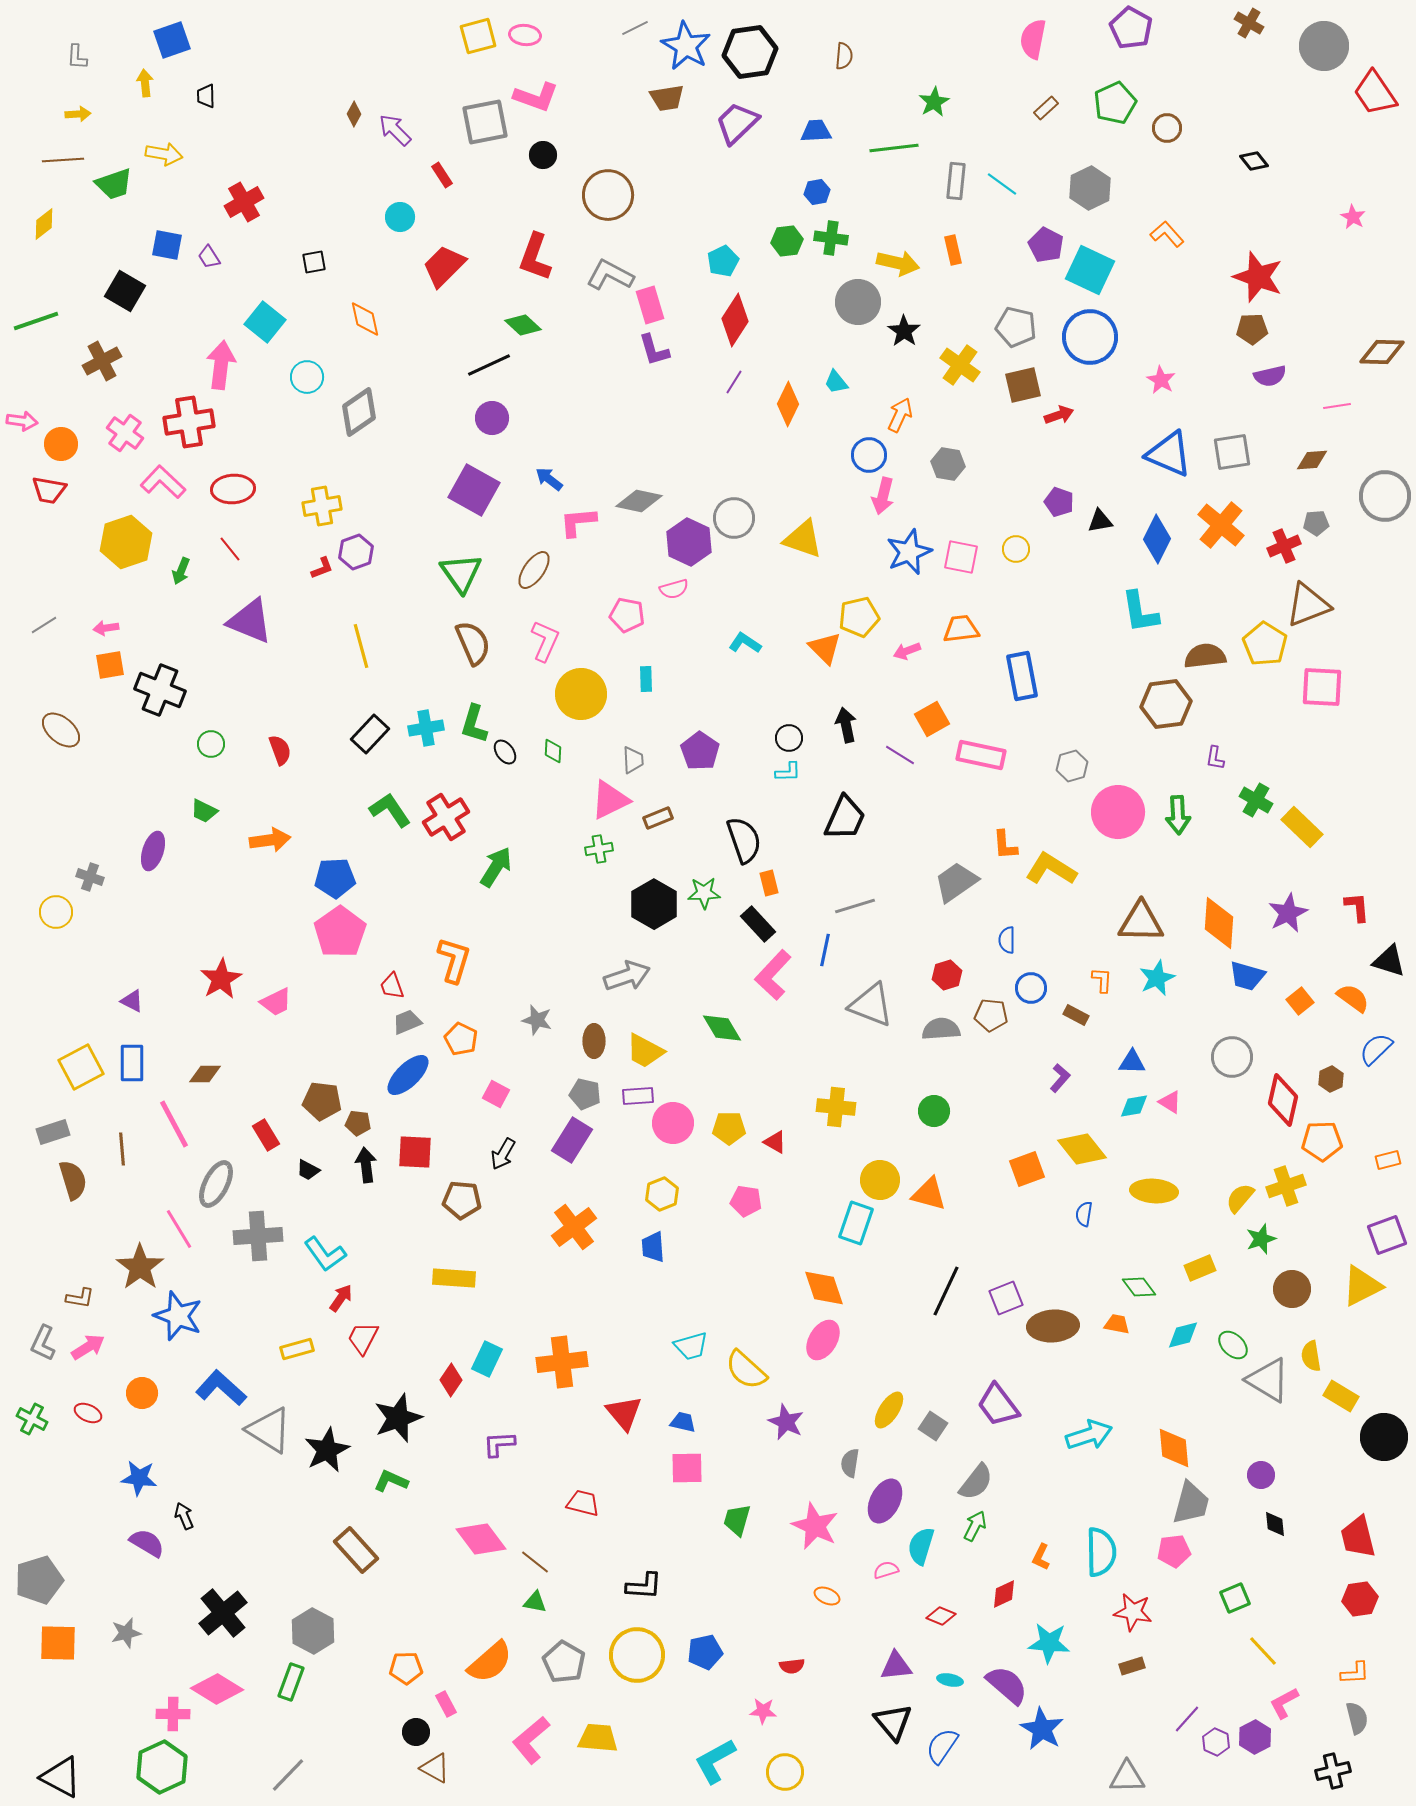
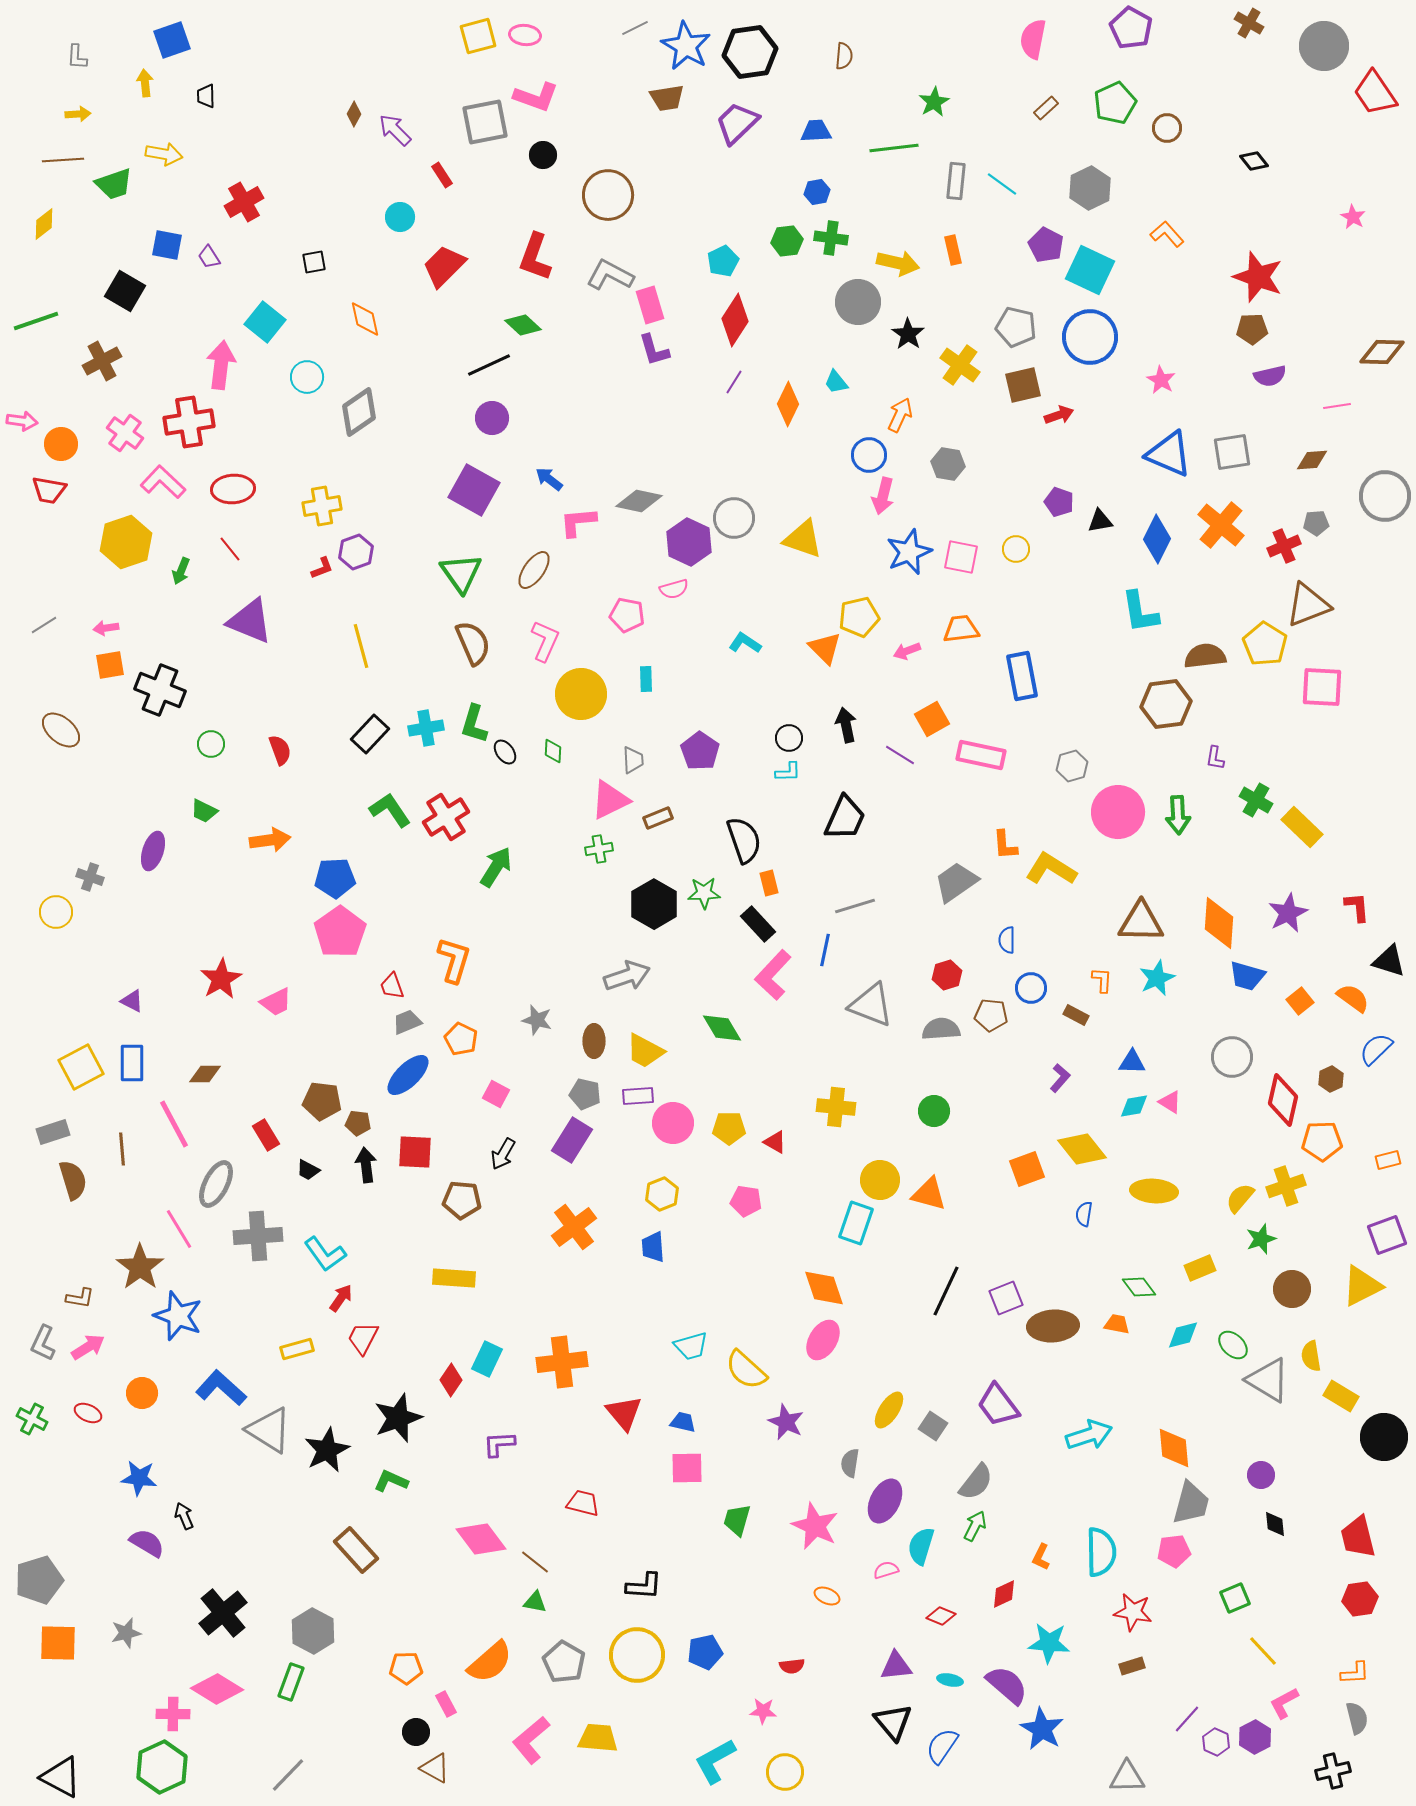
black star at (904, 331): moved 4 px right, 3 px down
